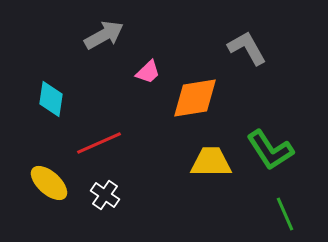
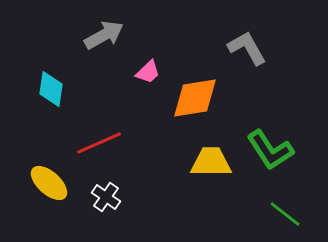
cyan diamond: moved 10 px up
white cross: moved 1 px right, 2 px down
green line: rotated 28 degrees counterclockwise
